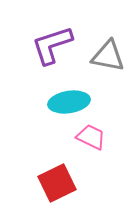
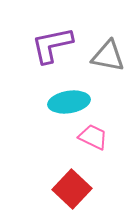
purple L-shape: rotated 6 degrees clockwise
pink trapezoid: moved 2 px right
red square: moved 15 px right, 6 px down; rotated 21 degrees counterclockwise
